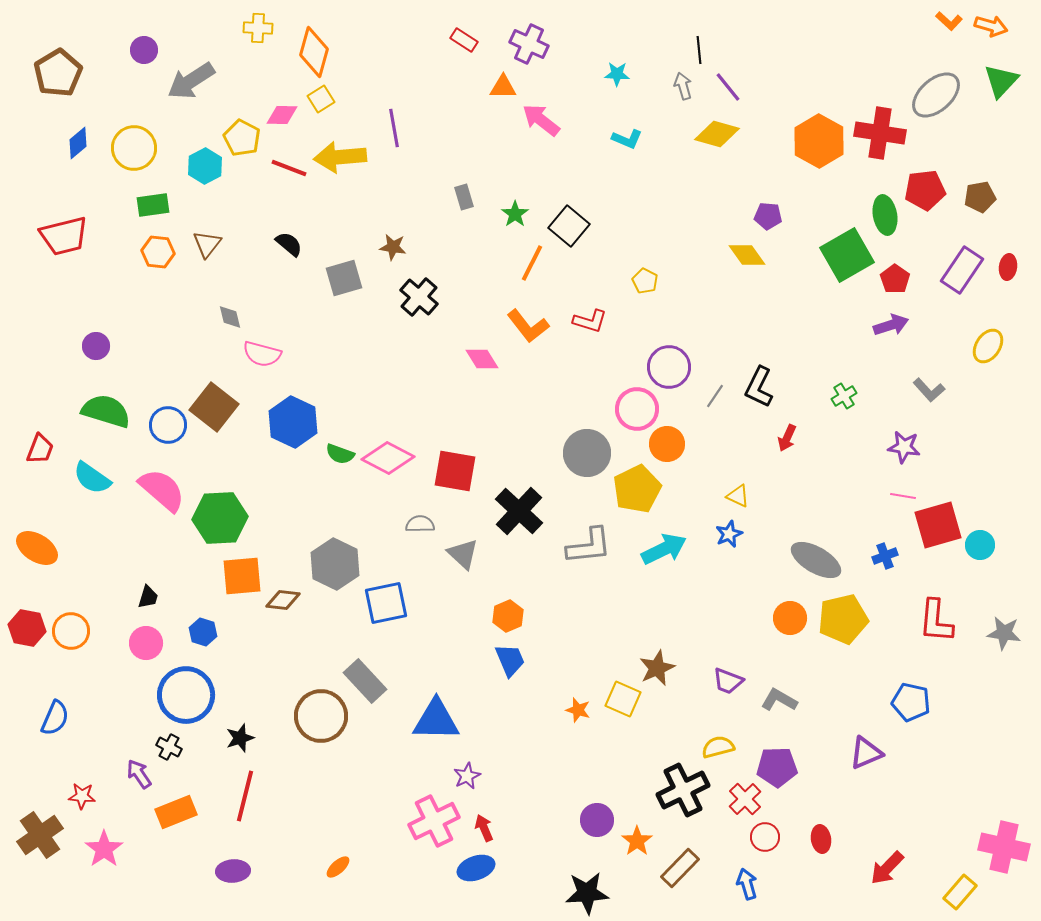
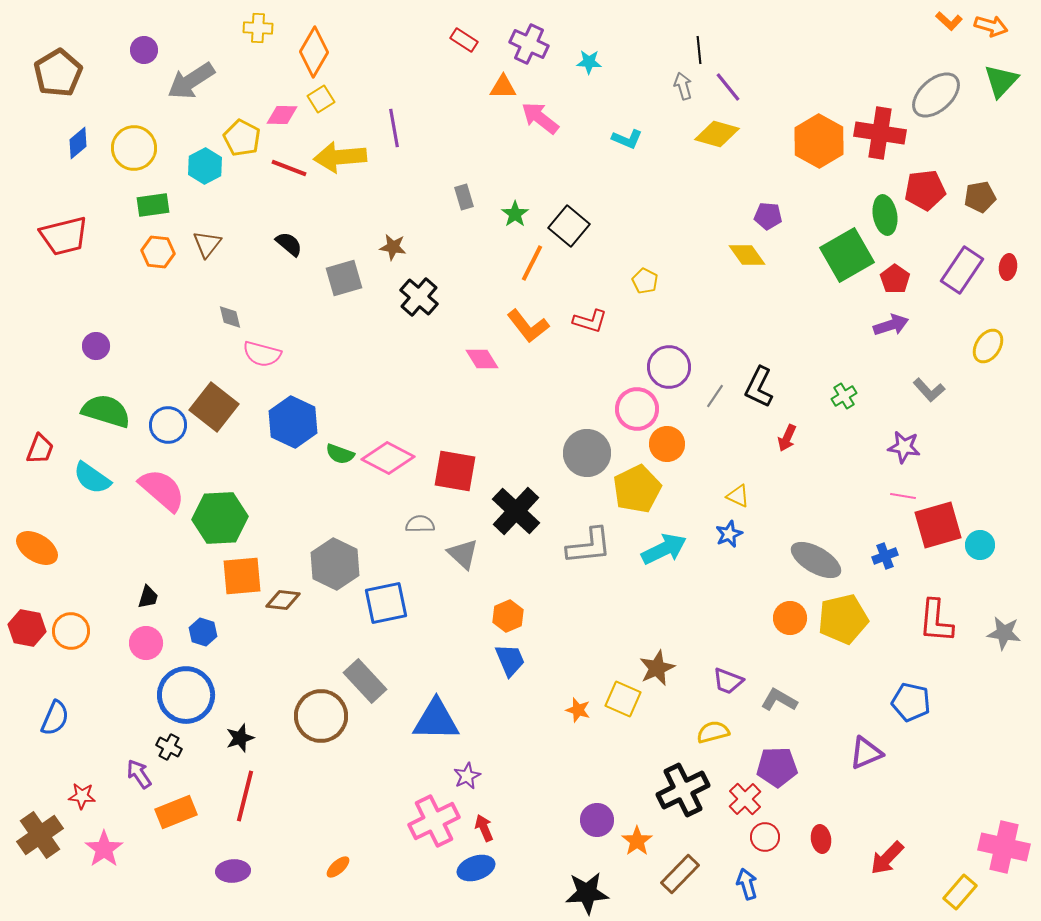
orange diamond at (314, 52): rotated 15 degrees clockwise
cyan star at (617, 74): moved 28 px left, 12 px up
pink arrow at (541, 120): moved 1 px left, 2 px up
black cross at (519, 511): moved 3 px left
yellow semicircle at (718, 747): moved 5 px left, 15 px up
brown rectangle at (680, 868): moved 6 px down
red arrow at (887, 868): moved 10 px up
